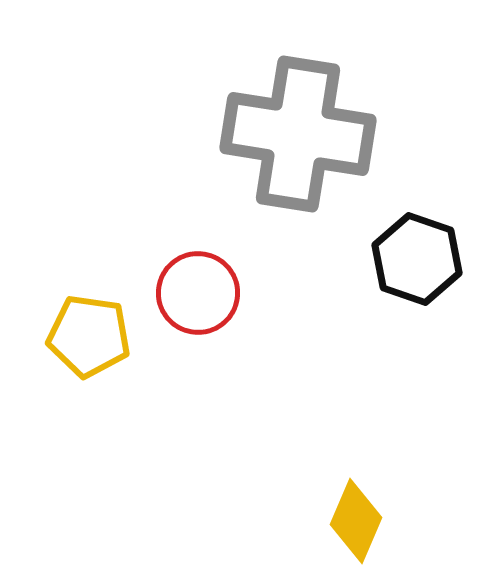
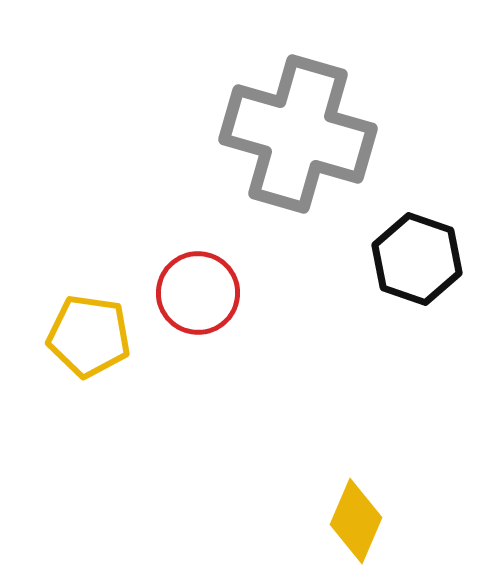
gray cross: rotated 7 degrees clockwise
